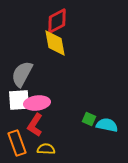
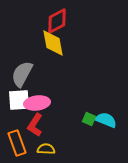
yellow diamond: moved 2 px left
cyan semicircle: moved 1 px left, 5 px up; rotated 10 degrees clockwise
